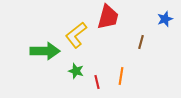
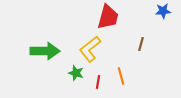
blue star: moved 2 px left, 8 px up; rotated 14 degrees clockwise
yellow L-shape: moved 14 px right, 14 px down
brown line: moved 2 px down
green star: moved 2 px down
orange line: rotated 24 degrees counterclockwise
red line: moved 1 px right; rotated 24 degrees clockwise
